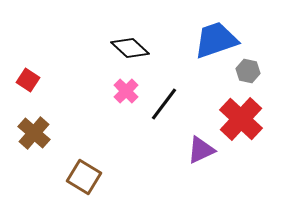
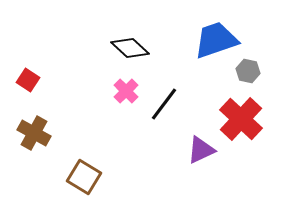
brown cross: rotated 12 degrees counterclockwise
